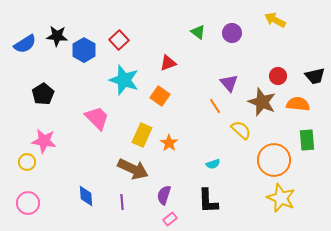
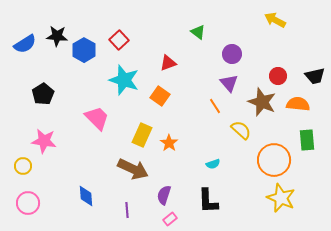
purple circle: moved 21 px down
yellow circle: moved 4 px left, 4 px down
purple line: moved 5 px right, 8 px down
